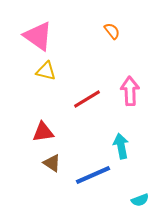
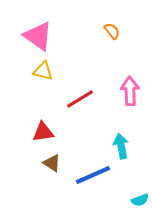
yellow triangle: moved 3 px left
red line: moved 7 px left
